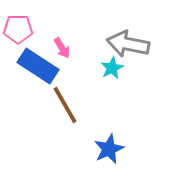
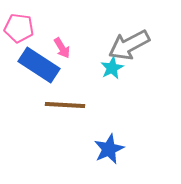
pink pentagon: moved 1 px right, 1 px up; rotated 8 degrees clockwise
gray arrow: moved 1 px right, 1 px down; rotated 39 degrees counterclockwise
blue rectangle: moved 1 px right, 1 px up
brown line: rotated 57 degrees counterclockwise
